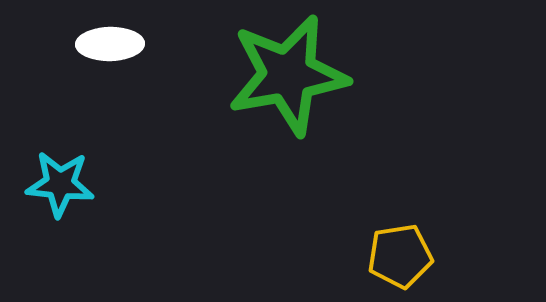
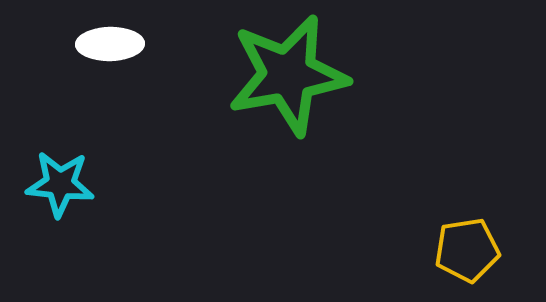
yellow pentagon: moved 67 px right, 6 px up
